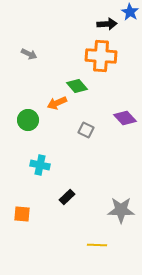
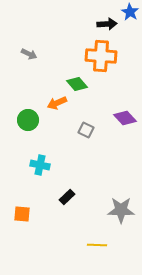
green diamond: moved 2 px up
